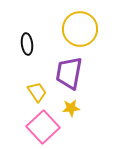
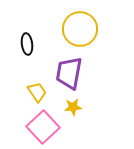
yellow star: moved 2 px right, 1 px up
